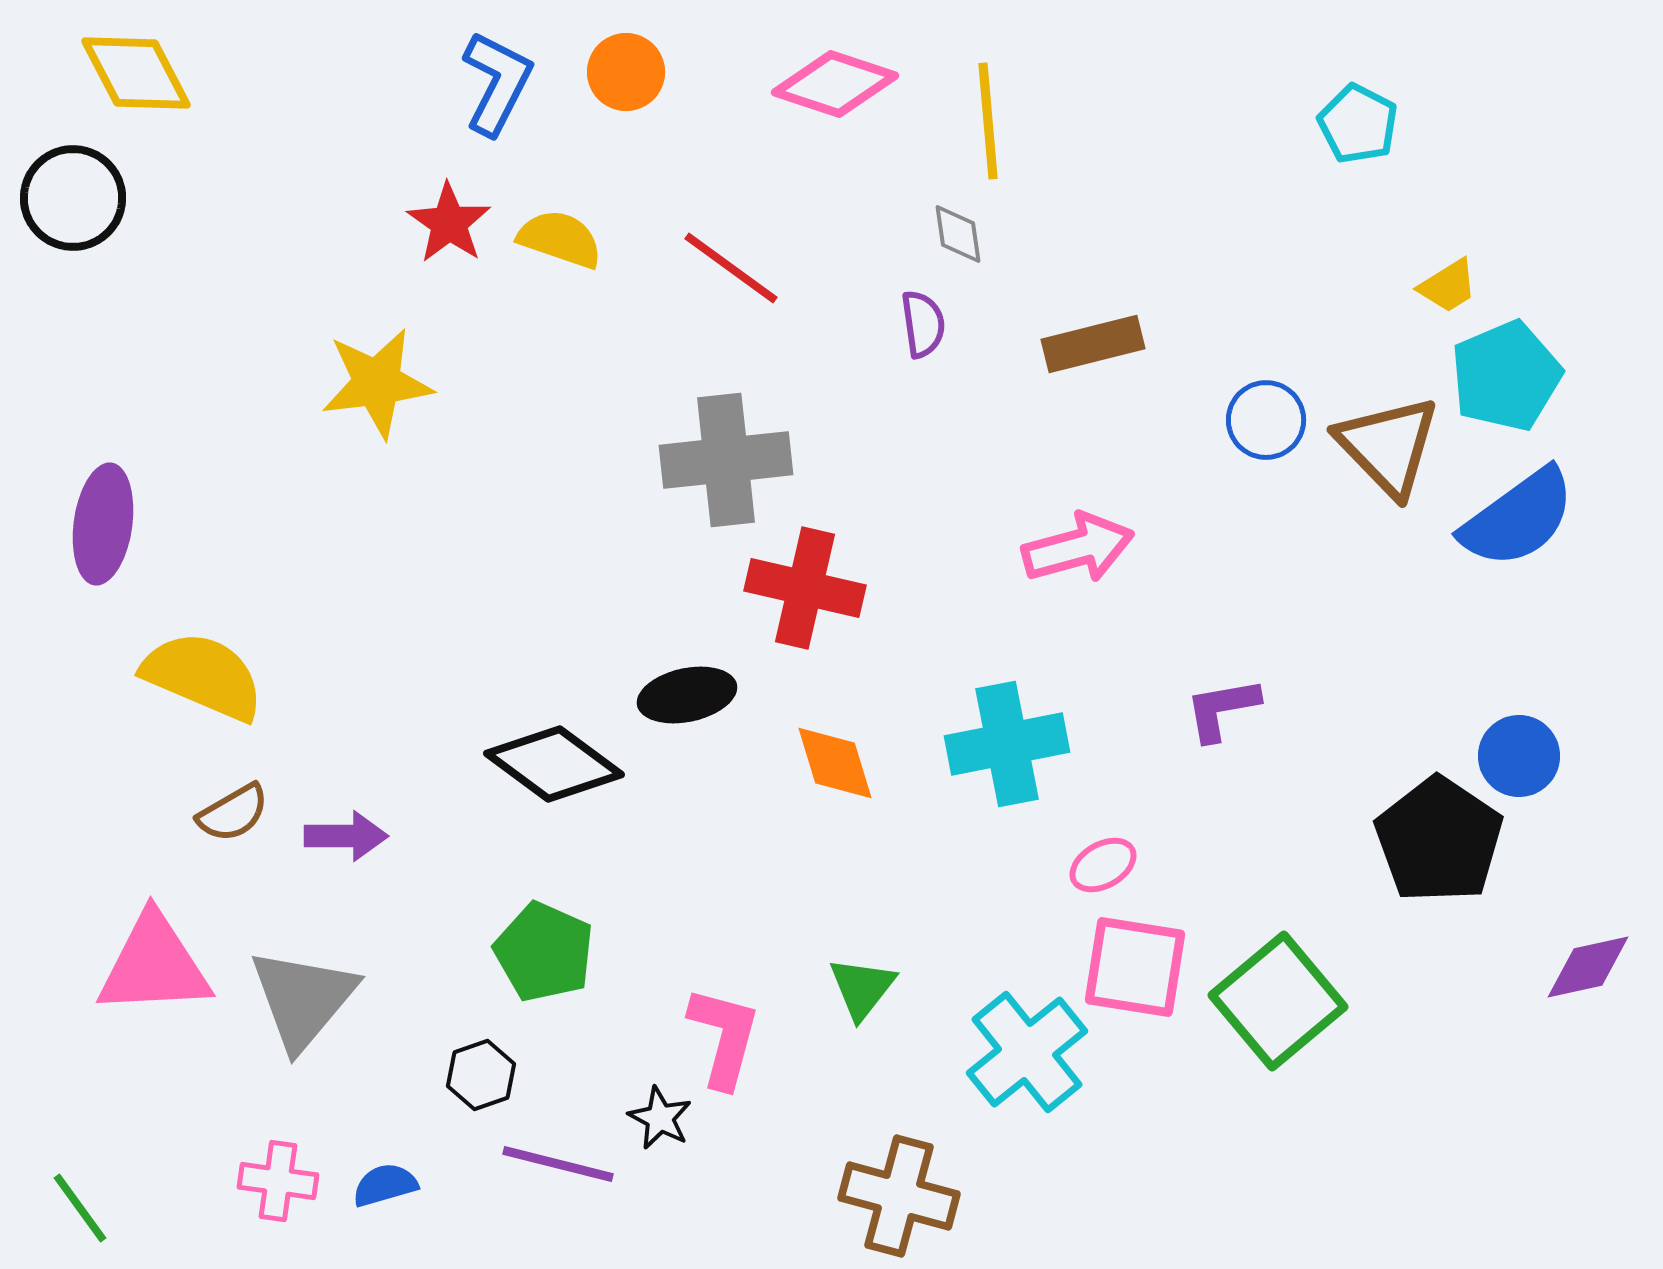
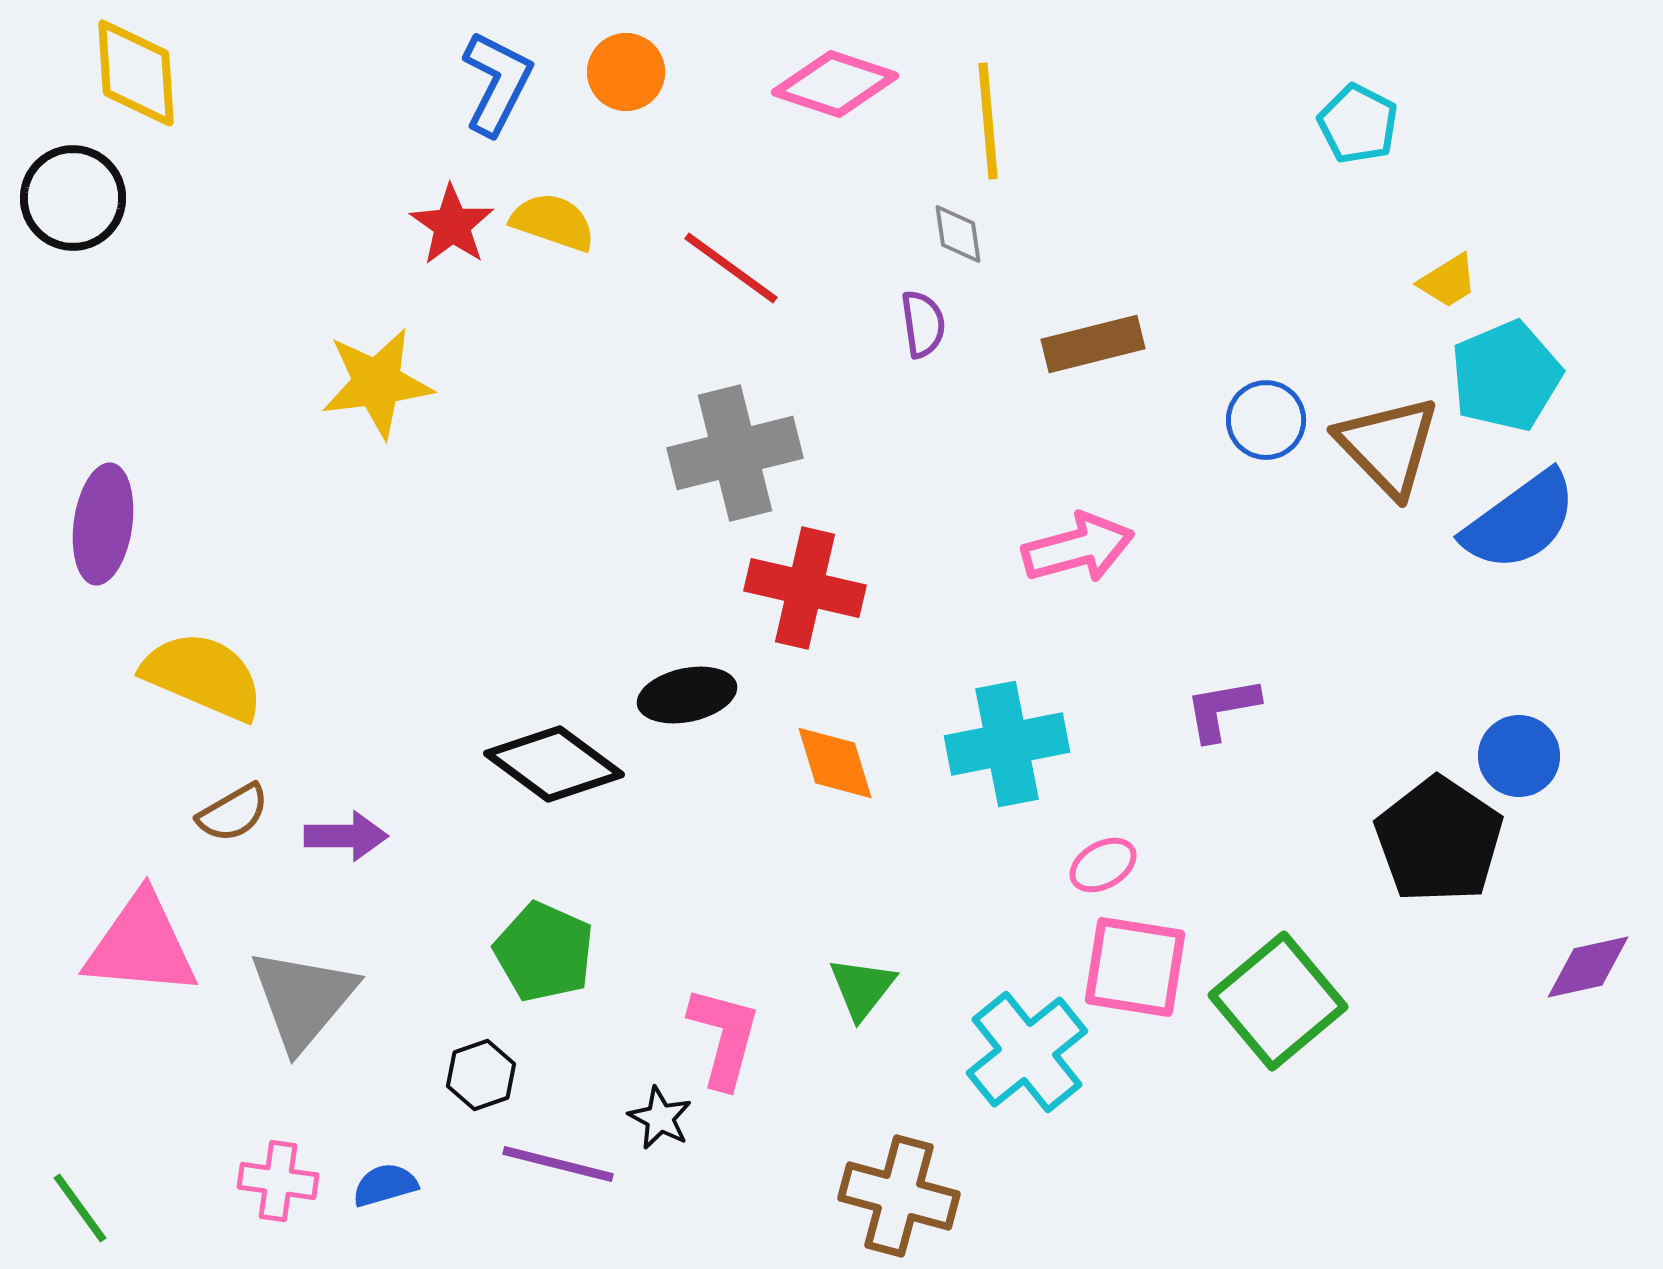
yellow diamond at (136, 73): rotated 24 degrees clockwise
red star at (449, 223): moved 3 px right, 2 px down
yellow semicircle at (560, 239): moved 7 px left, 17 px up
yellow trapezoid at (1448, 286): moved 5 px up
gray cross at (726, 460): moved 9 px right, 7 px up; rotated 8 degrees counterclockwise
blue semicircle at (1518, 518): moved 2 px right, 3 px down
pink triangle at (154, 965): moved 13 px left, 20 px up; rotated 8 degrees clockwise
